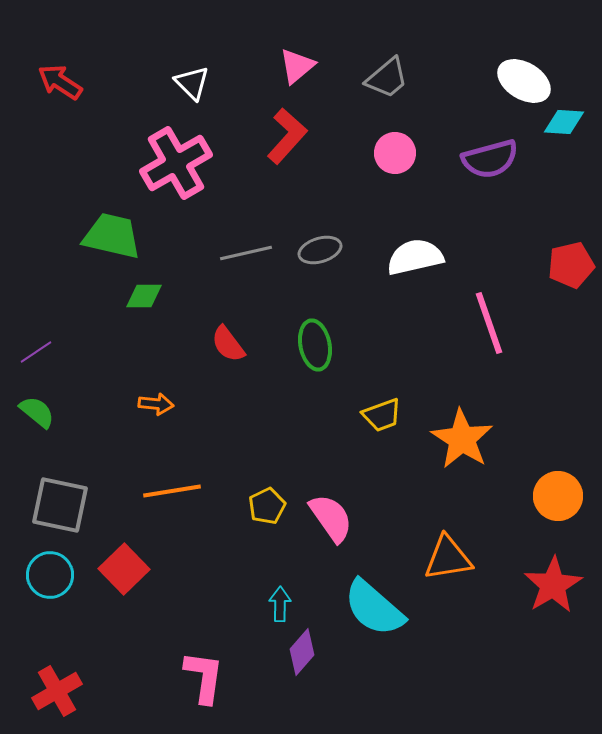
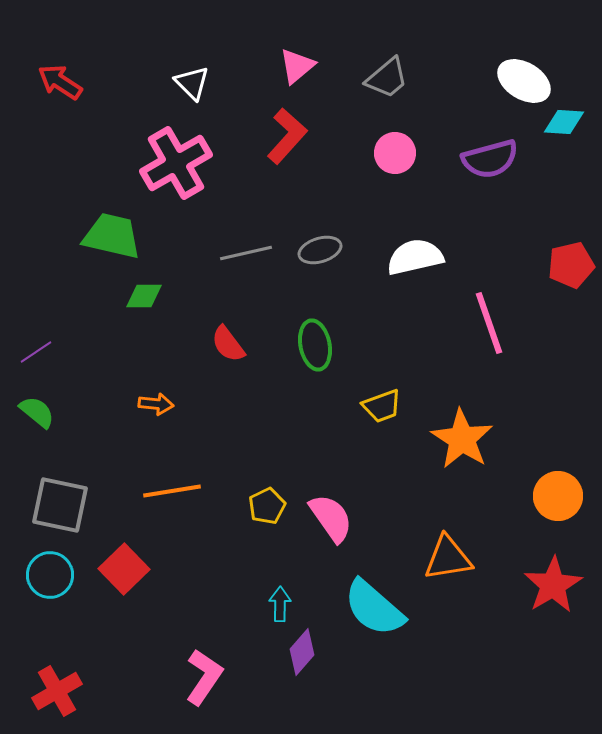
yellow trapezoid: moved 9 px up
pink L-shape: rotated 26 degrees clockwise
